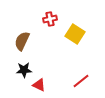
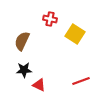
red cross: rotated 24 degrees clockwise
red line: rotated 18 degrees clockwise
